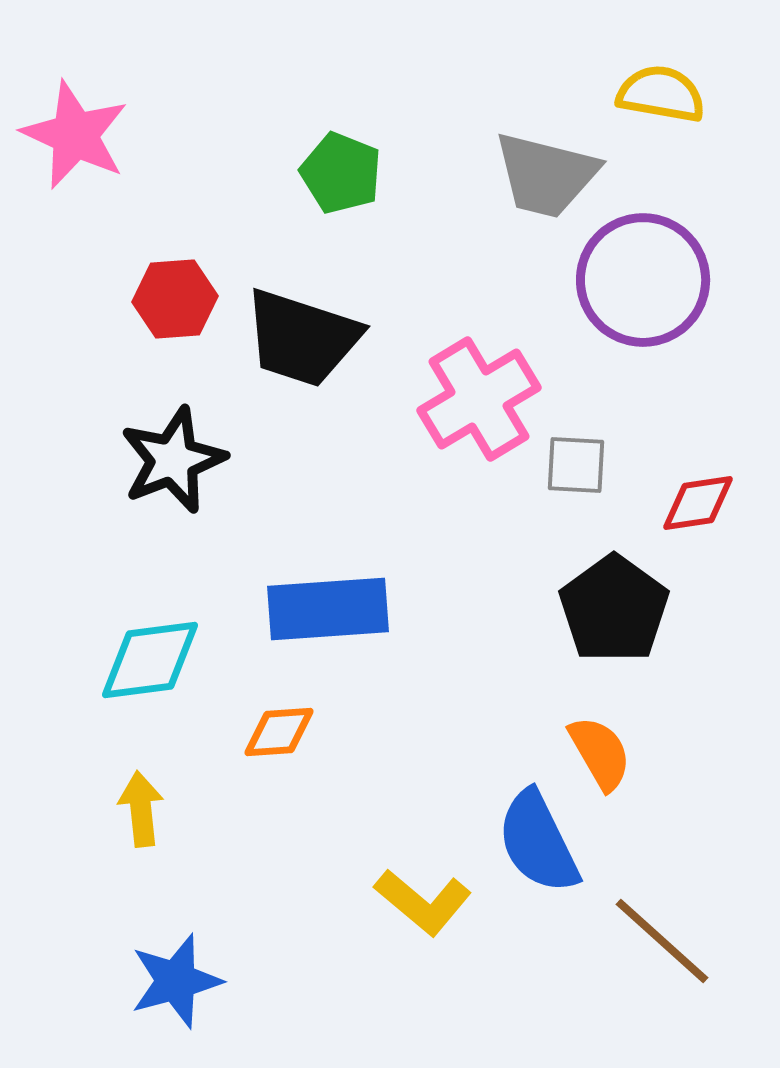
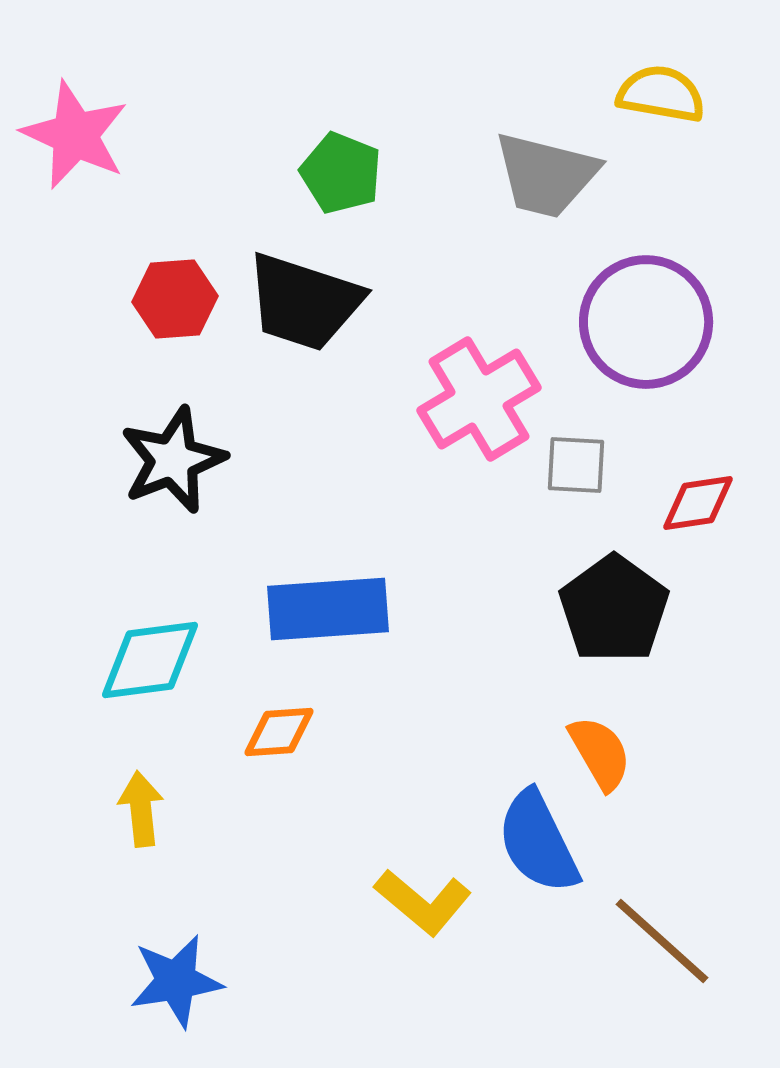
purple circle: moved 3 px right, 42 px down
black trapezoid: moved 2 px right, 36 px up
blue star: rotated 6 degrees clockwise
